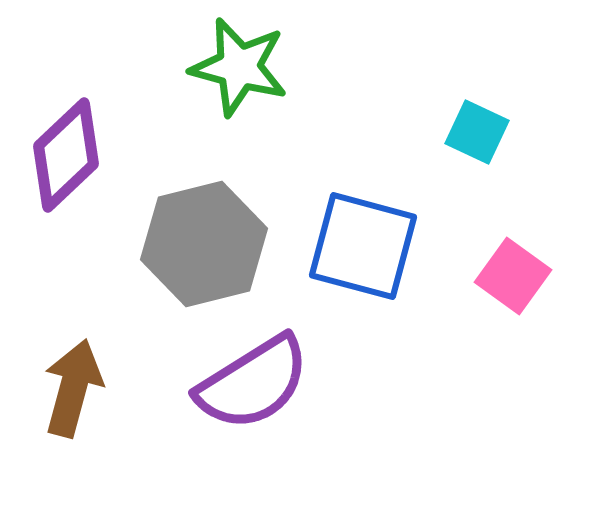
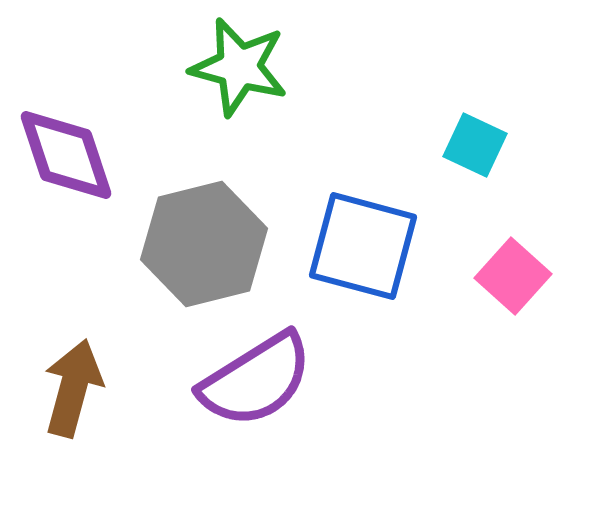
cyan square: moved 2 px left, 13 px down
purple diamond: rotated 65 degrees counterclockwise
pink square: rotated 6 degrees clockwise
purple semicircle: moved 3 px right, 3 px up
